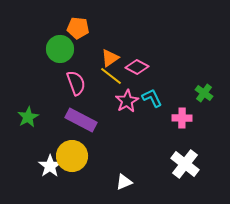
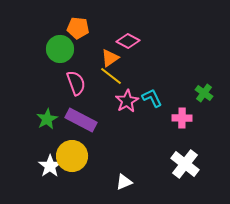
pink diamond: moved 9 px left, 26 px up
green star: moved 19 px right, 2 px down
